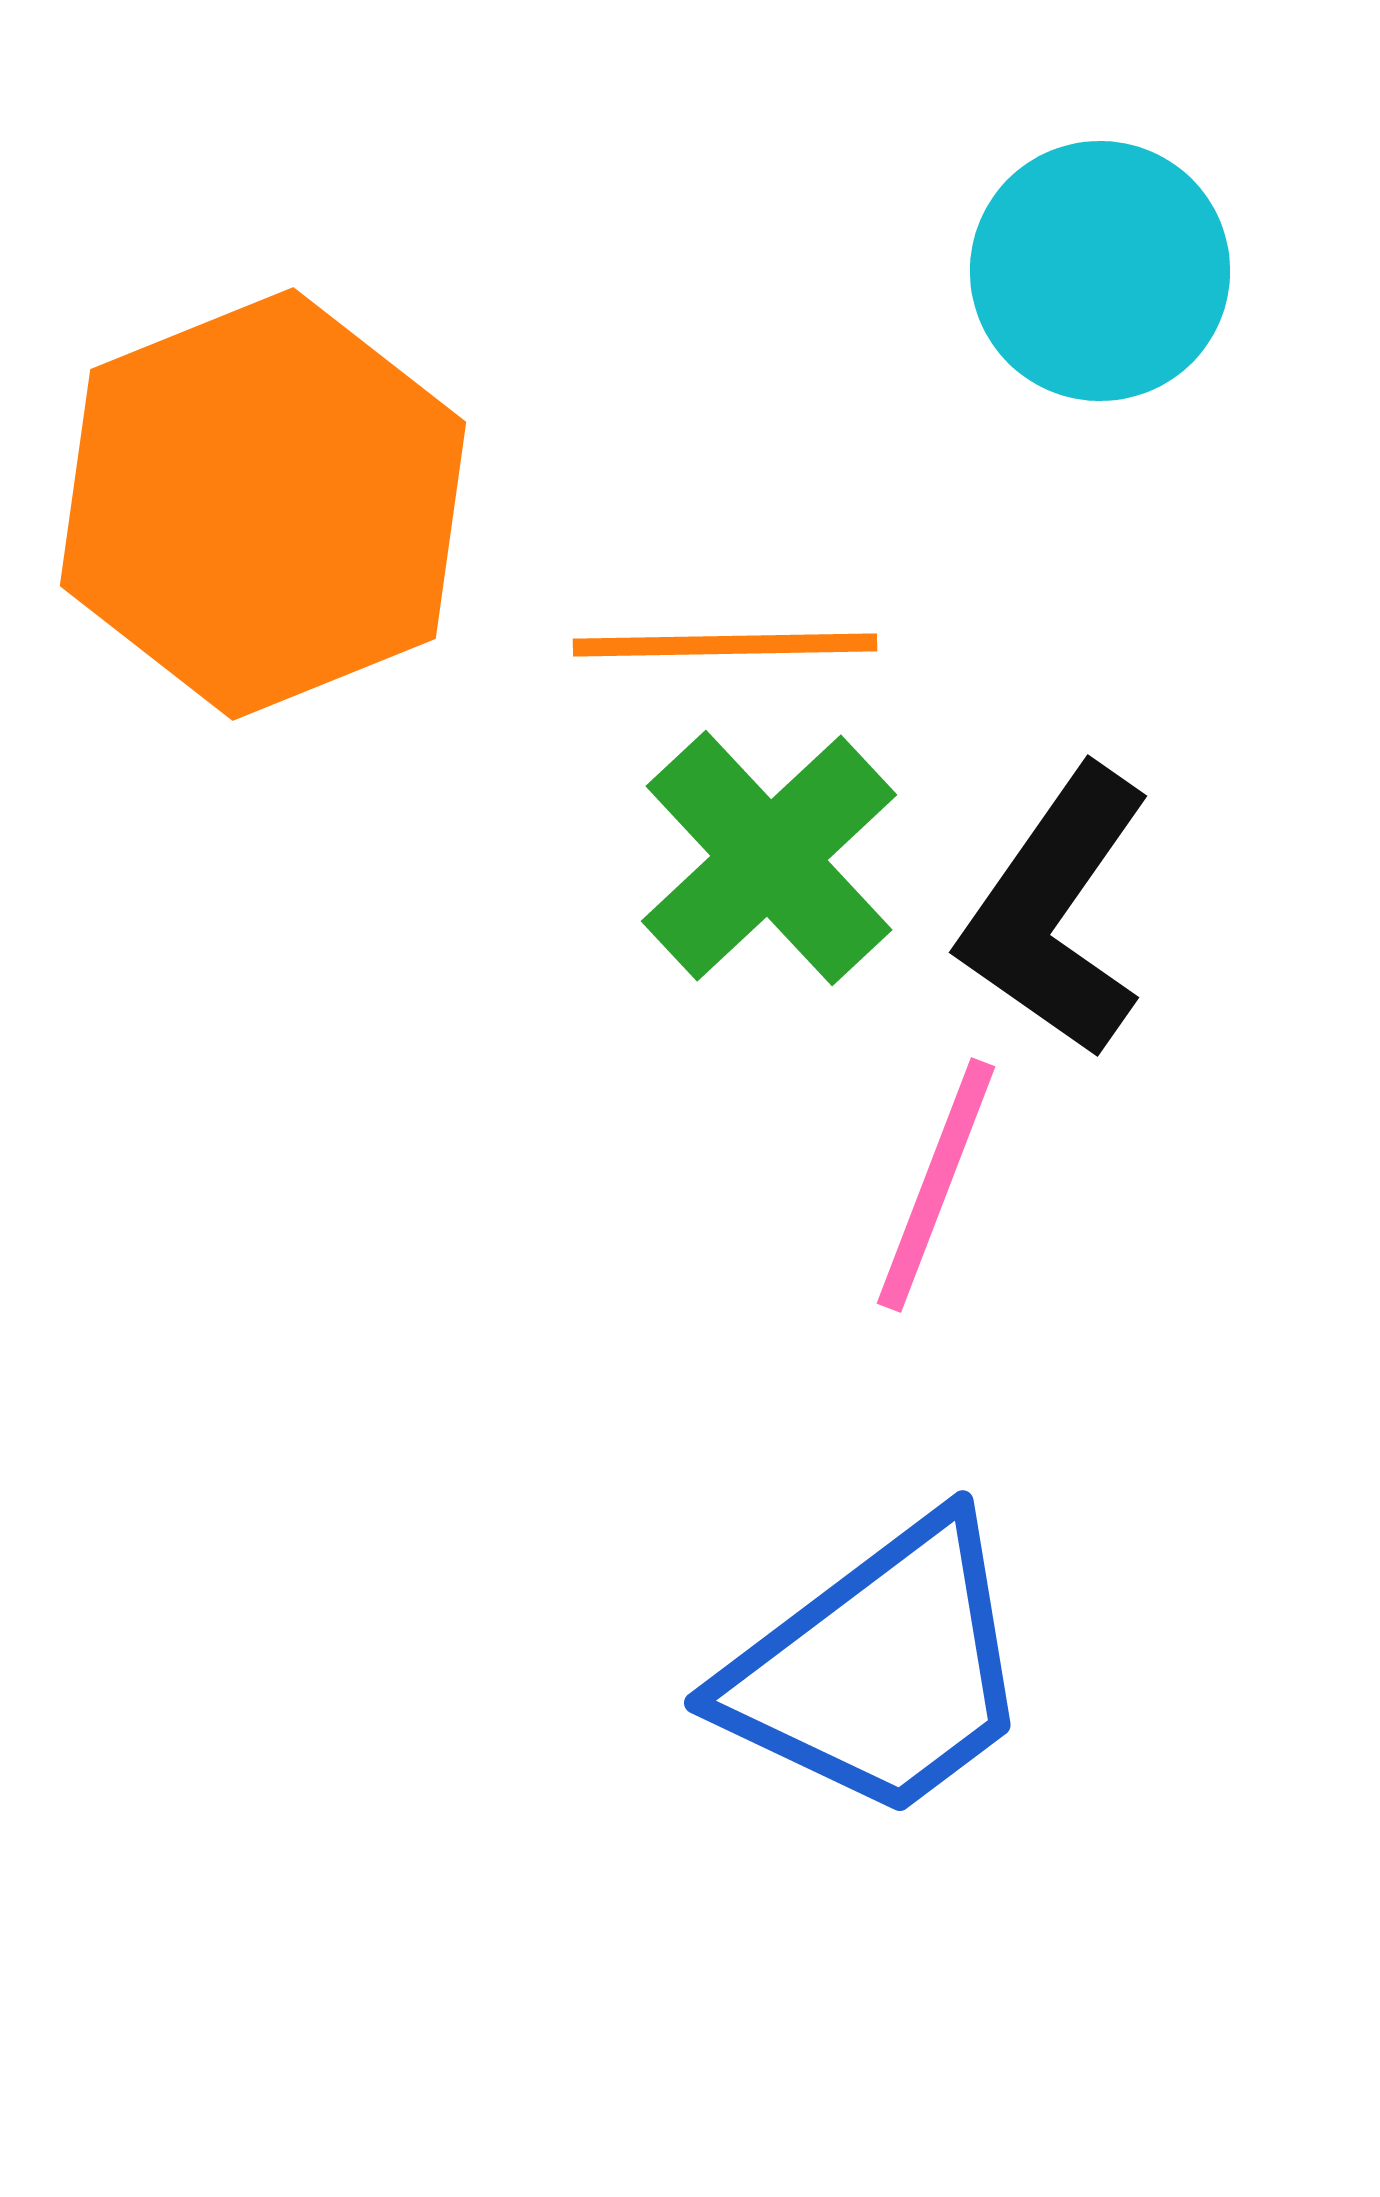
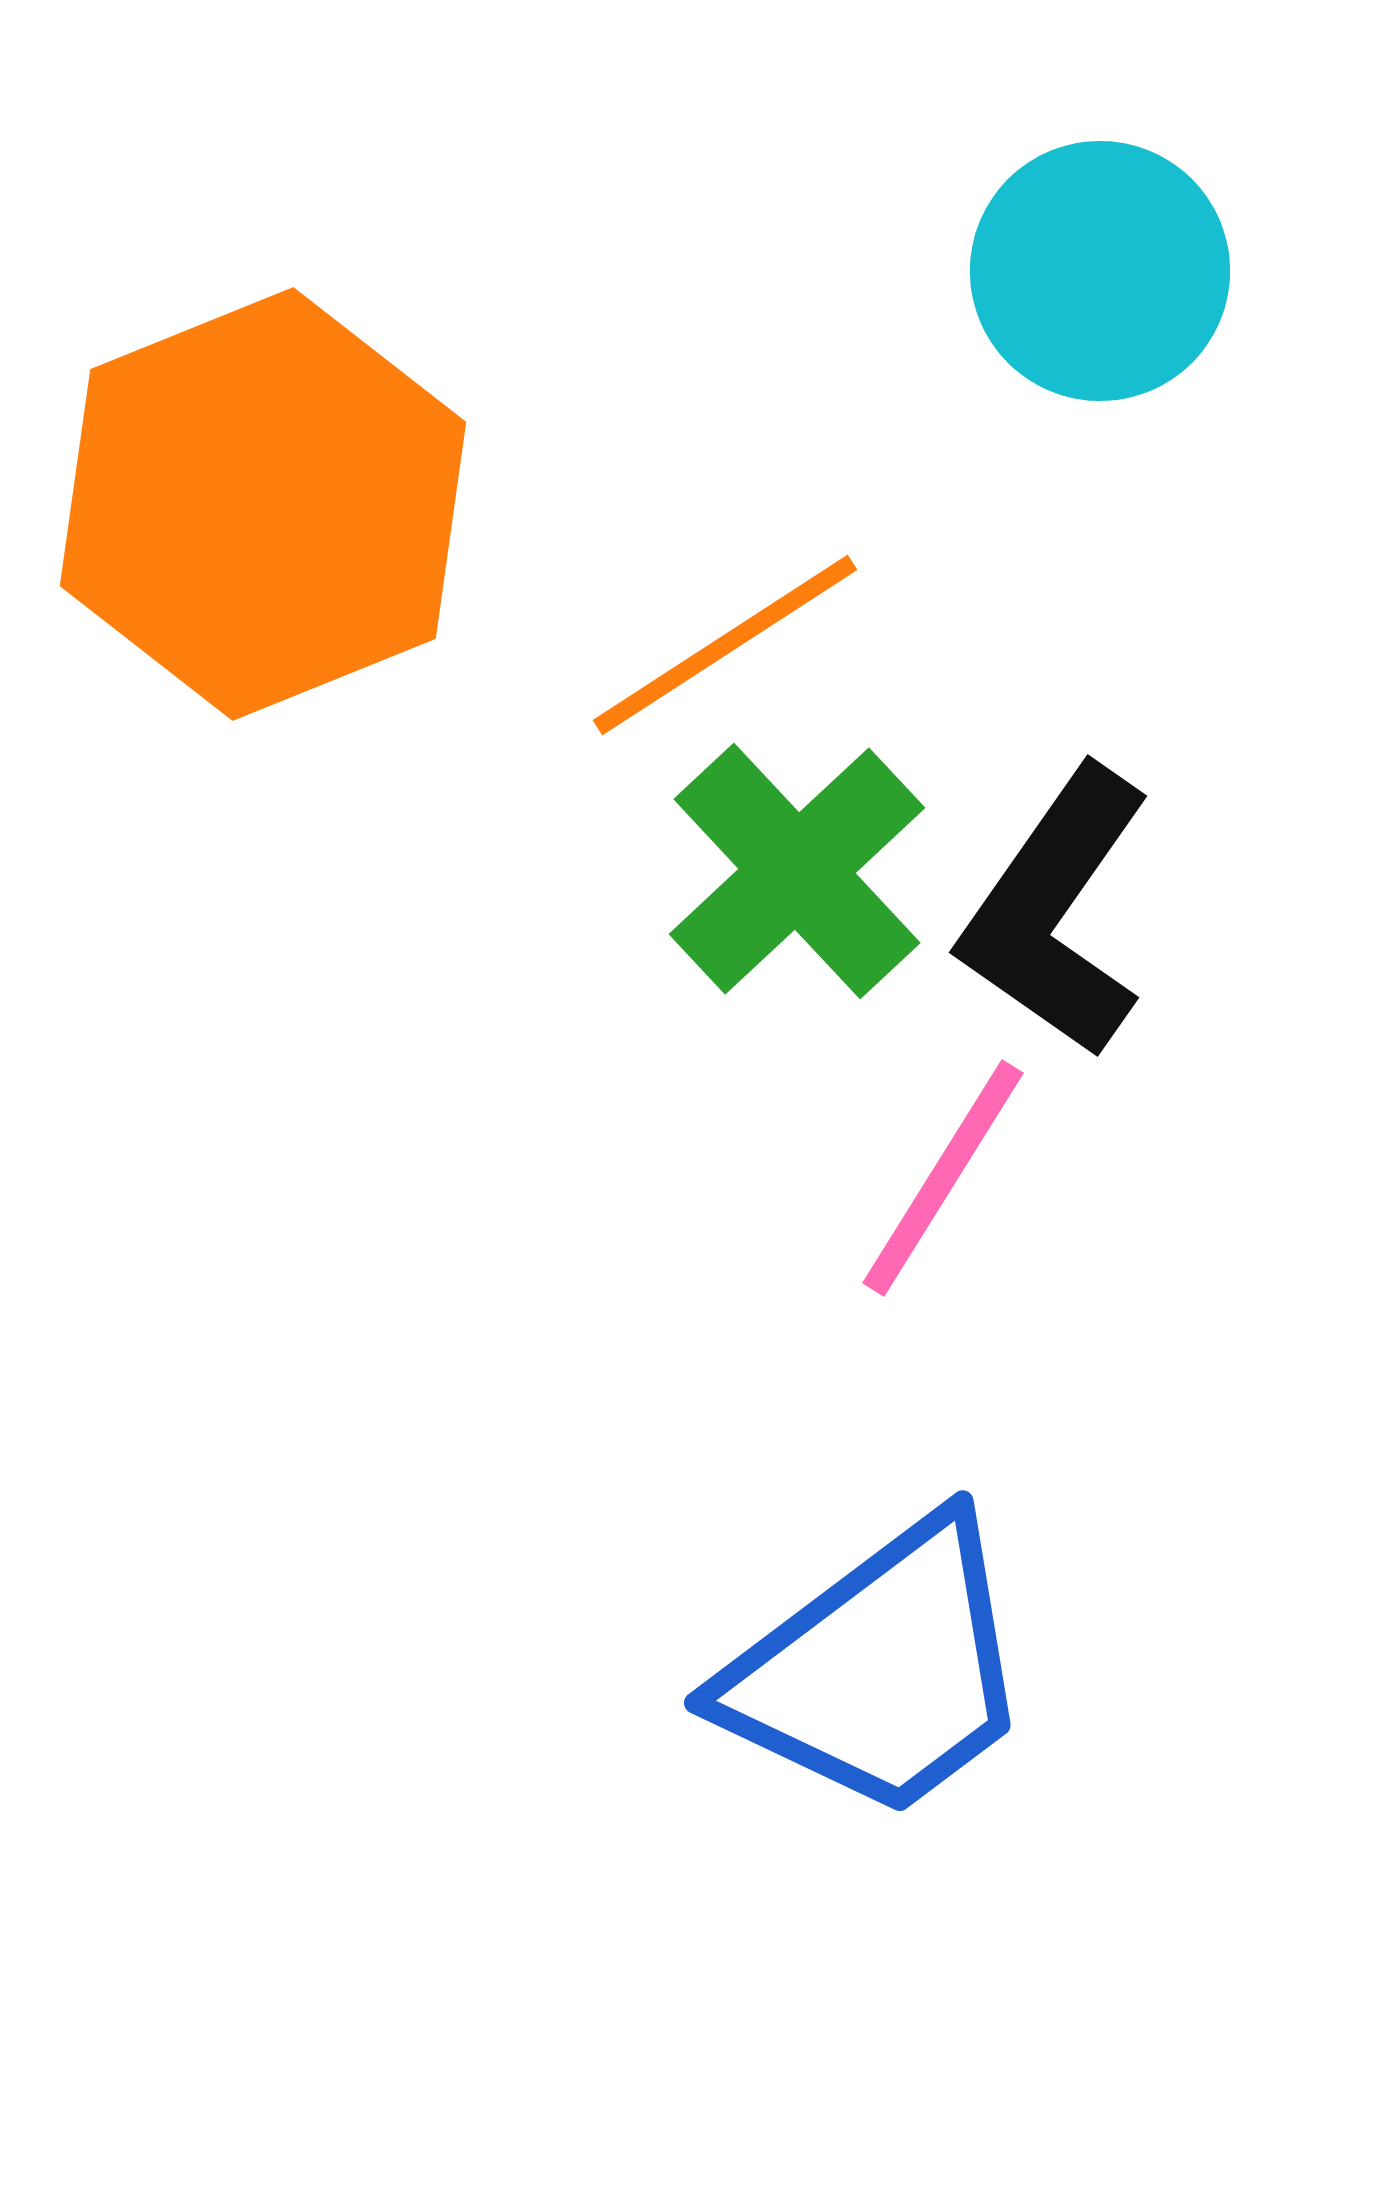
orange line: rotated 32 degrees counterclockwise
green cross: moved 28 px right, 13 px down
pink line: moved 7 px right, 7 px up; rotated 11 degrees clockwise
